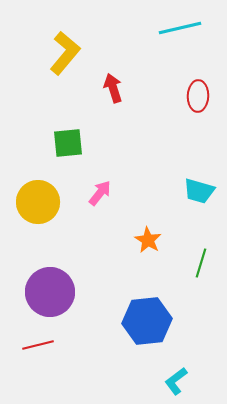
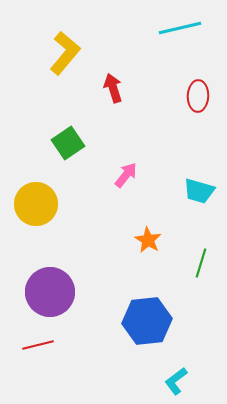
green square: rotated 28 degrees counterclockwise
pink arrow: moved 26 px right, 18 px up
yellow circle: moved 2 px left, 2 px down
